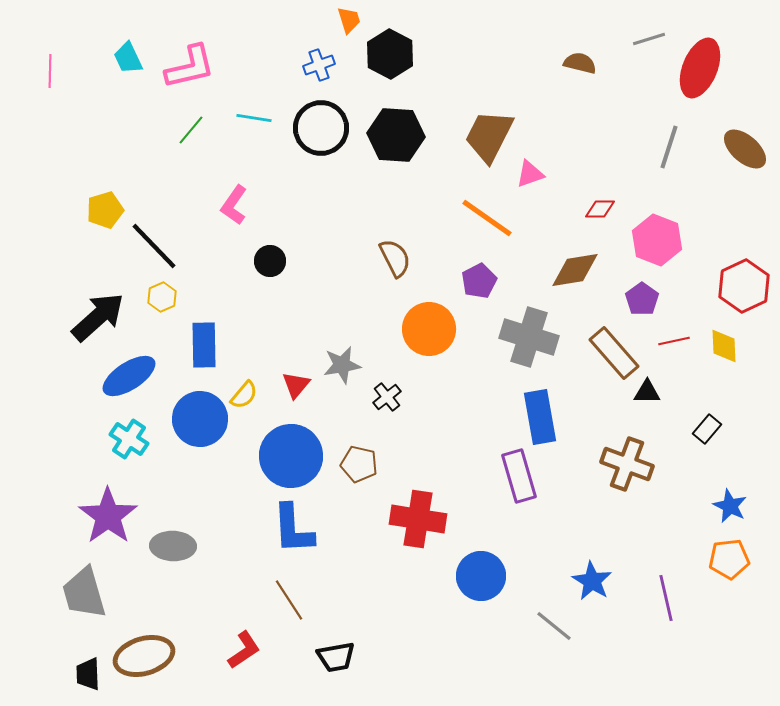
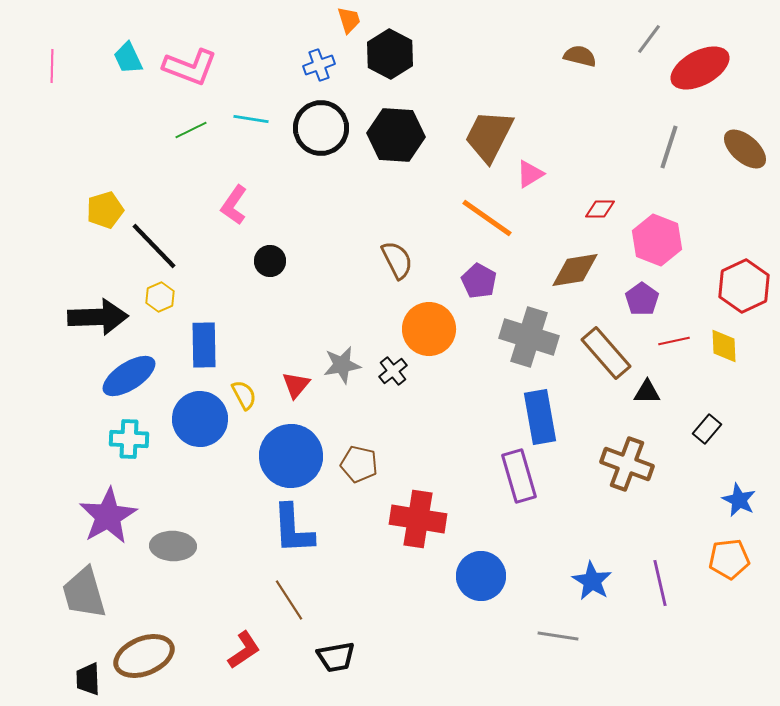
gray line at (649, 39): rotated 36 degrees counterclockwise
brown semicircle at (580, 63): moved 7 px up
pink L-shape at (190, 67): rotated 34 degrees clockwise
red ellipse at (700, 68): rotated 40 degrees clockwise
pink line at (50, 71): moved 2 px right, 5 px up
cyan line at (254, 118): moved 3 px left, 1 px down
green line at (191, 130): rotated 24 degrees clockwise
pink triangle at (530, 174): rotated 12 degrees counterclockwise
brown semicircle at (395, 258): moved 2 px right, 2 px down
purple pentagon at (479, 281): rotated 16 degrees counterclockwise
yellow hexagon at (162, 297): moved 2 px left
black arrow at (98, 317): rotated 40 degrees clockwise
brown rectangle at (614, 353): moved 8 px left
yellow semicircle at (244, 395): rotated 68 degrees counterclockwise
black cross at (387, 397): moved 6 px right, 26 px up
cyan cross at (129, 439): rotated 30 degrees counterclockwise
blue star at (730, 506): moved 9 px right, 6 px up
purple star at (108, 516): rotated 6 degrees clockwise
purple line at (666, 598): moved 6 px left, 15 px up
gray line at (554, 626): moved 4 px right, 10 px down; rotated 30 degrees counterclockwise
brown ellipse at (144, 656): rotated 6 degrees counterclockwise
black trapezoid at (88, 674): moved 5 px down
